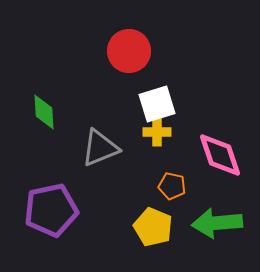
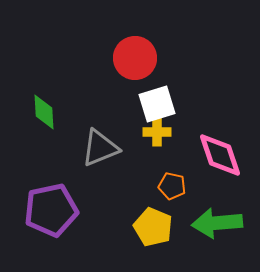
red circle: moved 6 px right, 7 px down
